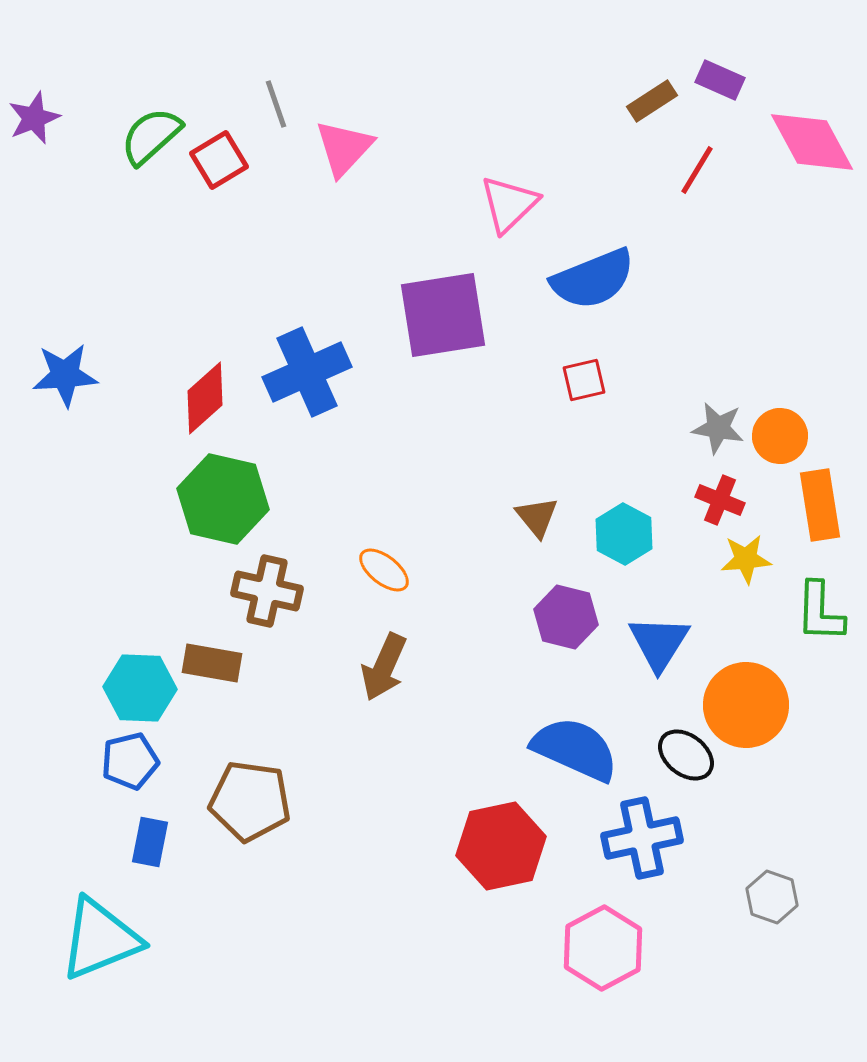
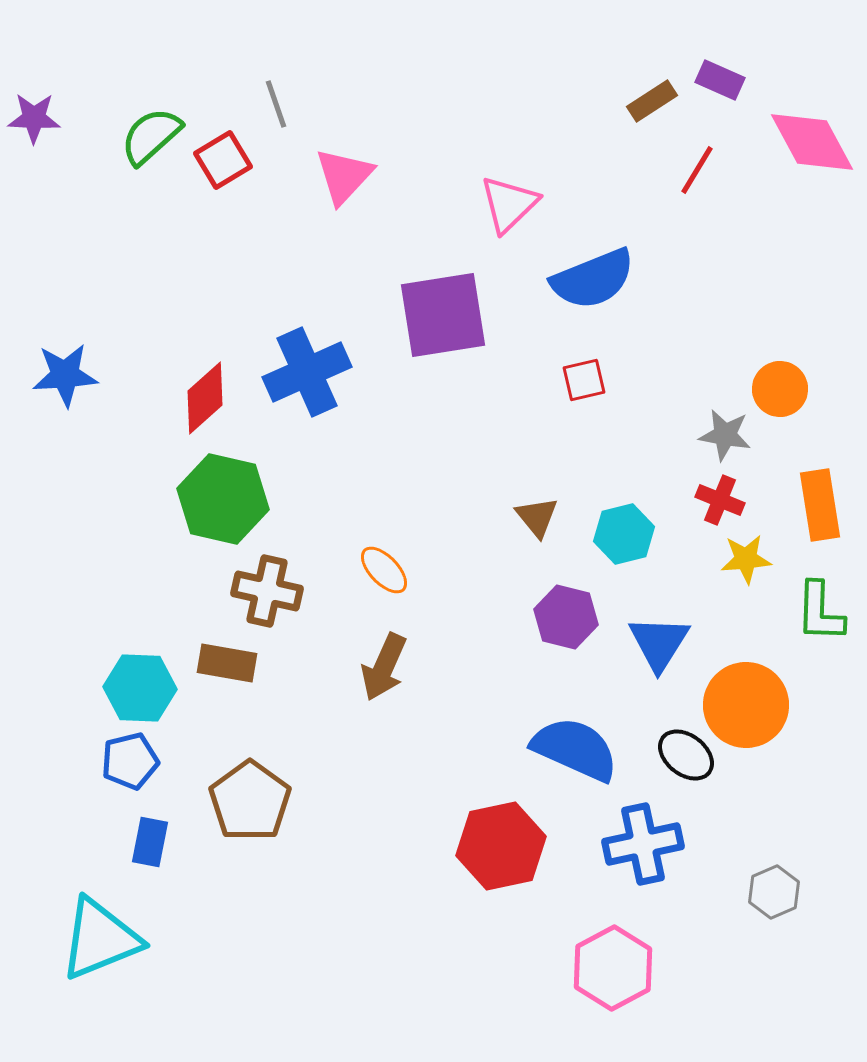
purple star at (34, 118): rotated 24 degrees clockwise
pink triangle at (344, 148): moved 28 px down
red square at (219, 160): moved 4 px right
gray star at (718, 428): moved 7 px right, 7 px down
orange circle at (780, 436): moved 47 px up
cyan hexagon at (624, 534): rotated 18 degrees clockwise
orange ellipse at (384, 570): rotated 8 degrees clockwise
brown rectangle at (212, 663): moved 15 px right
brown pentagon at (250, 801): rotated 28 degrees clockwise
blue cross at (642, 838): moved 1 px right, 6 px down
gray hexagon at (772, 897): moved 2 px right, 5 px up; rotated 18 degrees clockwise
pink hexagon at (603, 948): moved 10 px right, 20 px down
